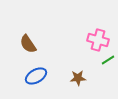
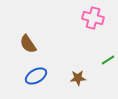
pink cross: moved 5 px left, 22 px up
